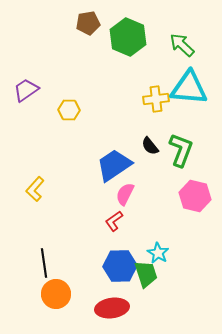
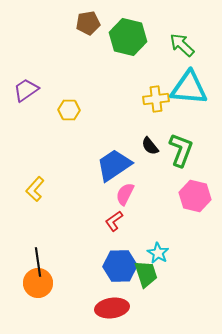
green hexagon: rotated 9 degrees counterclockwise
black line: moved 6 px left, 1 px up
orange circle: moved 18 px left, 11 px up
